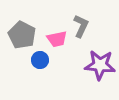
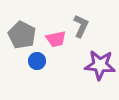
pink trapezoid: moved 1 px left
blue circle: moved 3 px left, 1 px down
